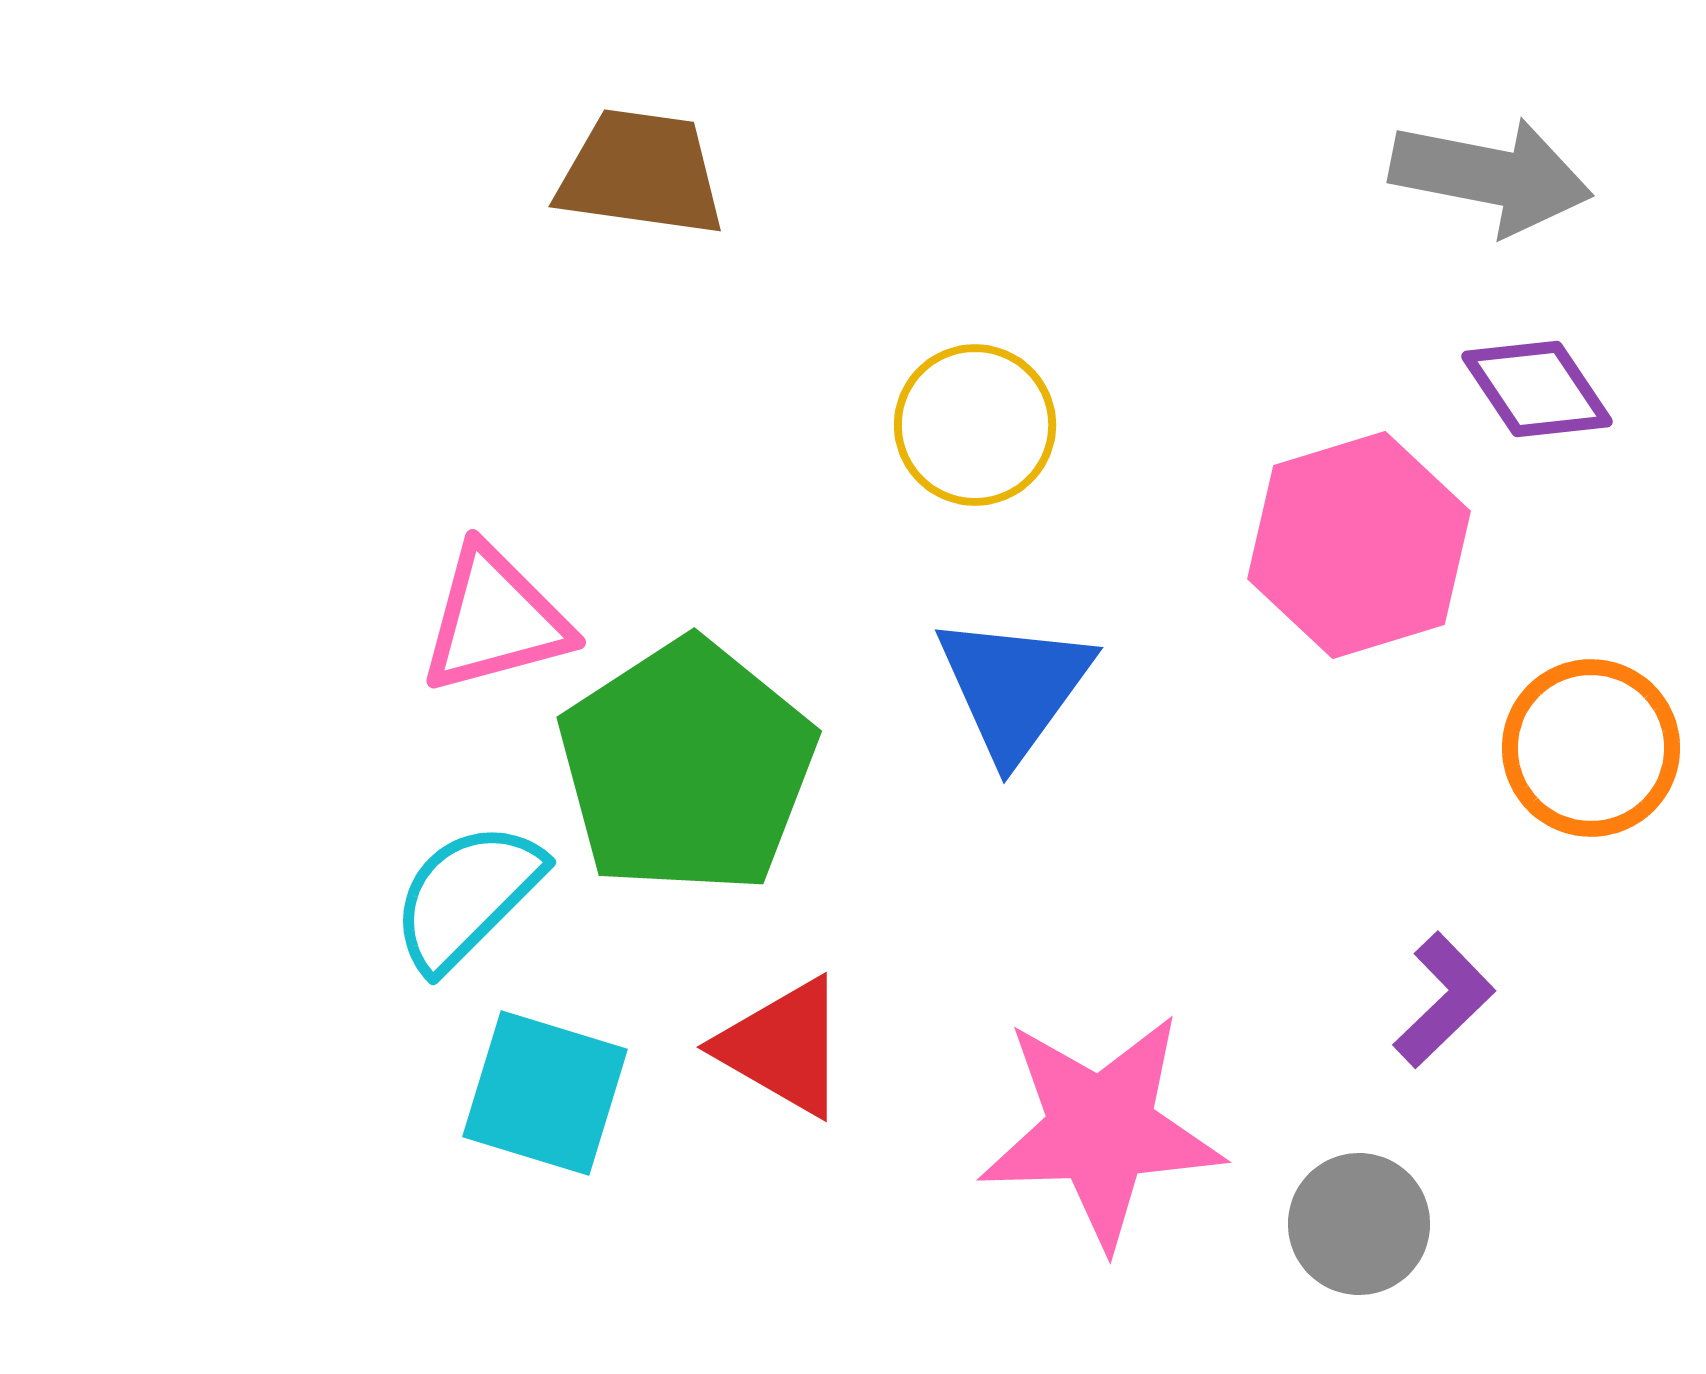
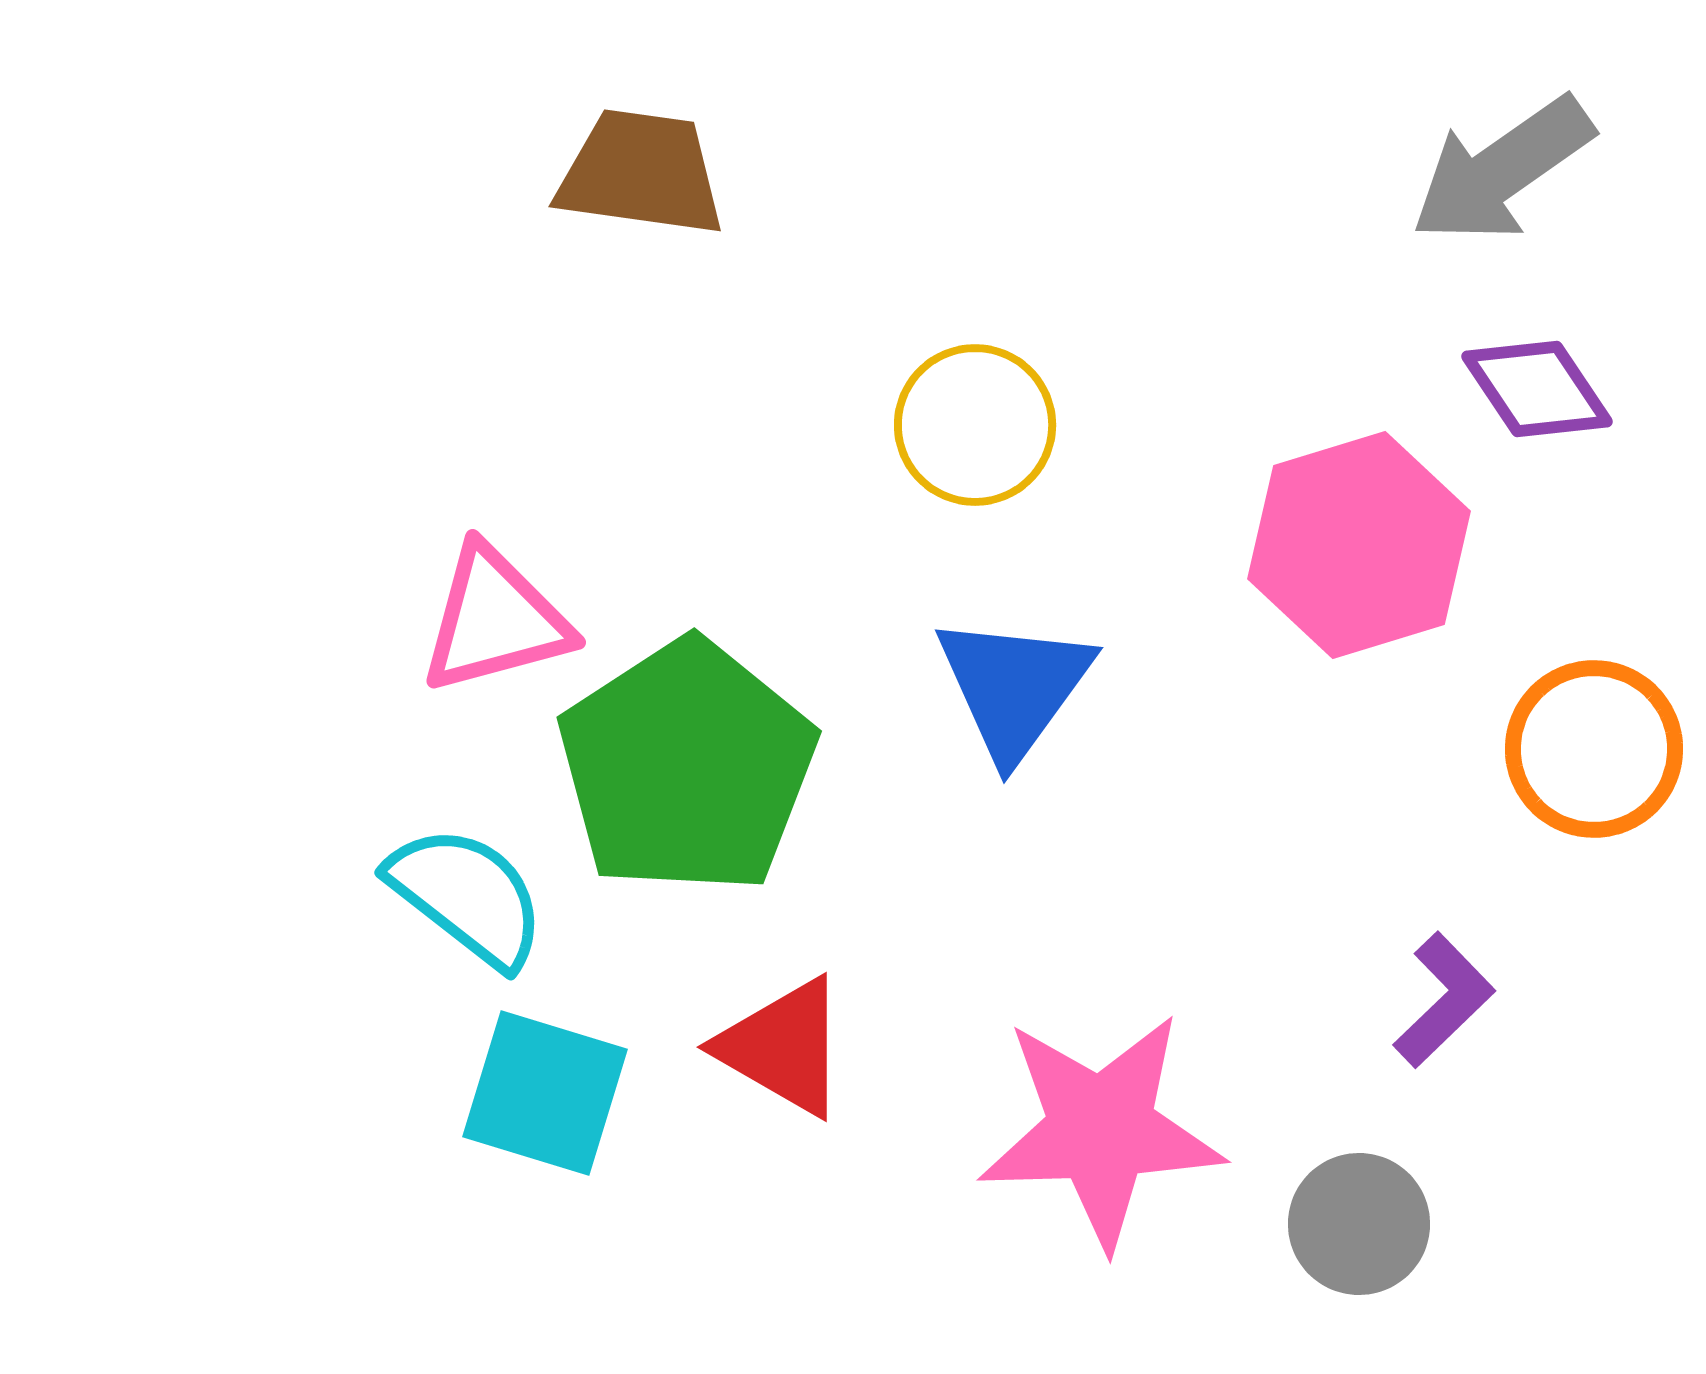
gray arrow: moved 11 px right, 6 px up; rotated 134 degrees clockwise
orange circle: moved 3 px right, 1 px down
cyan semicircle: rotated 83 degrees clockwise
